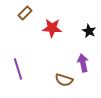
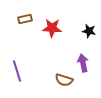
brown rectangle: moved 6 px down; rotated 32 degrees clockwise
black star: rotated 16 degrees counterclockwise
purple line: moved 1 px left, 2 px down
